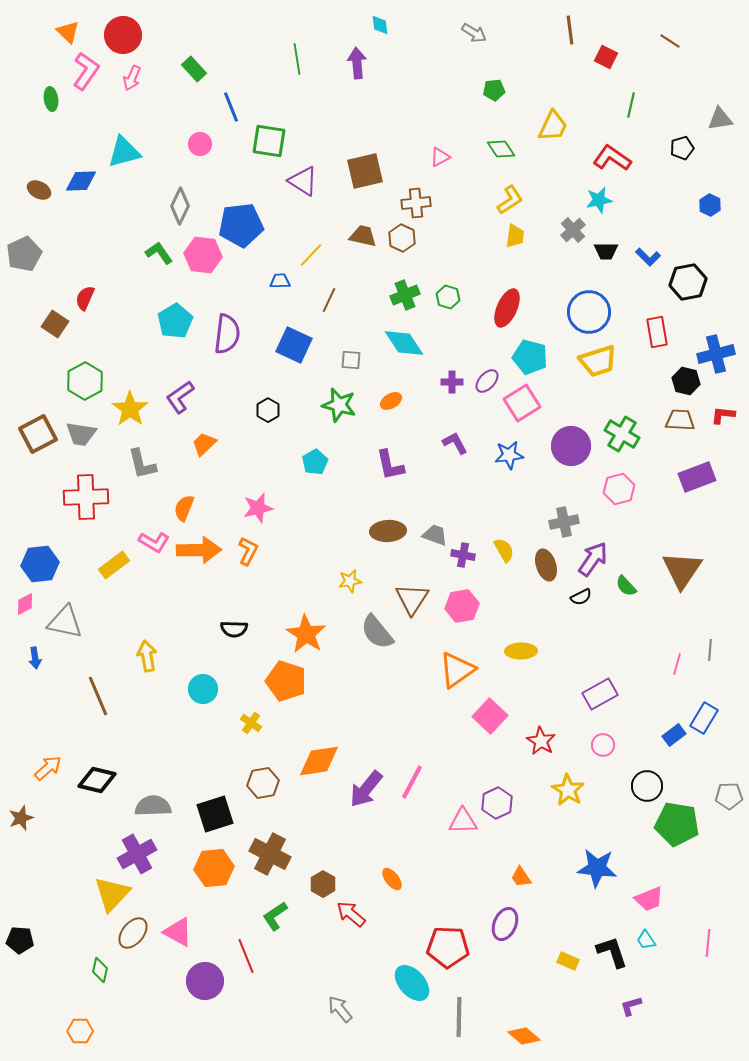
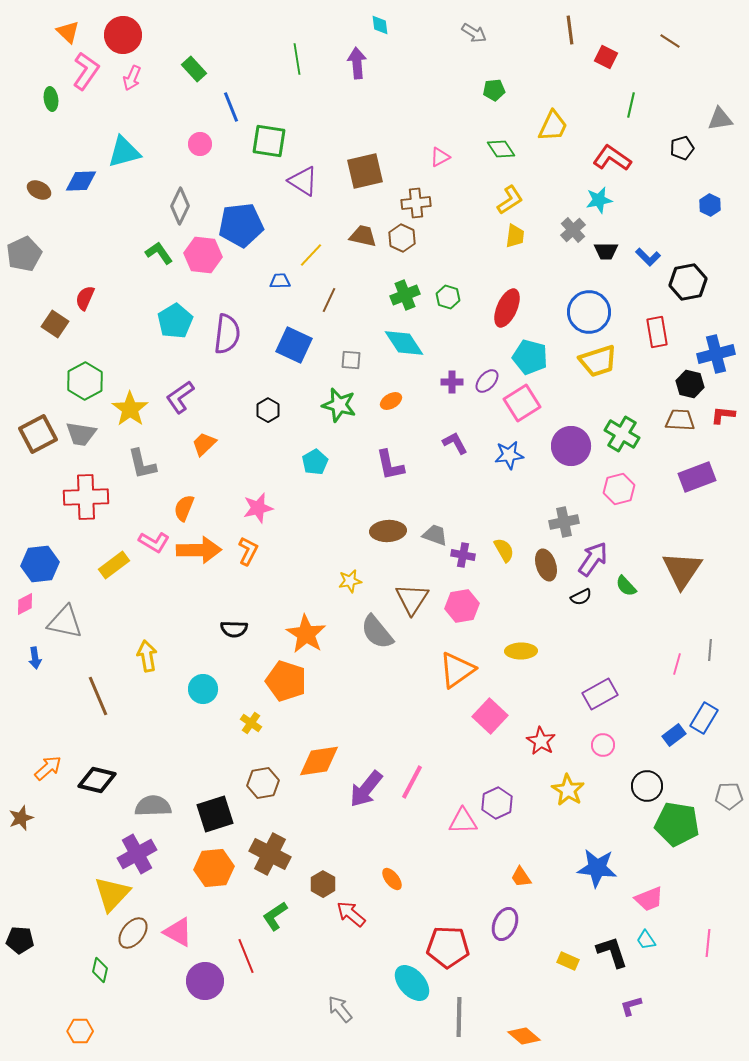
black hexagon at (686, 381): moved 4 px right, 3 px down
